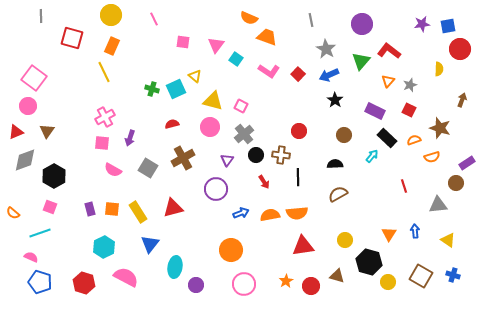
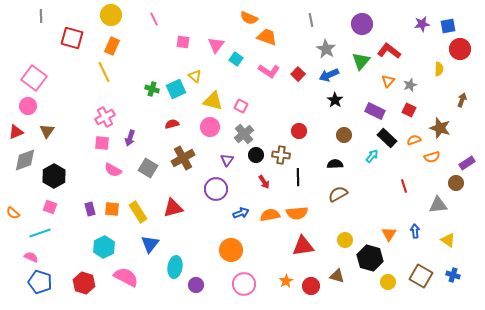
black hexagon at (369, 262): moved 1 px right, 4 px up
